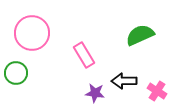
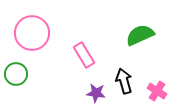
green circle: moved 1 px down
black arrow: rotated 75 degrees clockwise
purple star: moved 1 px right
